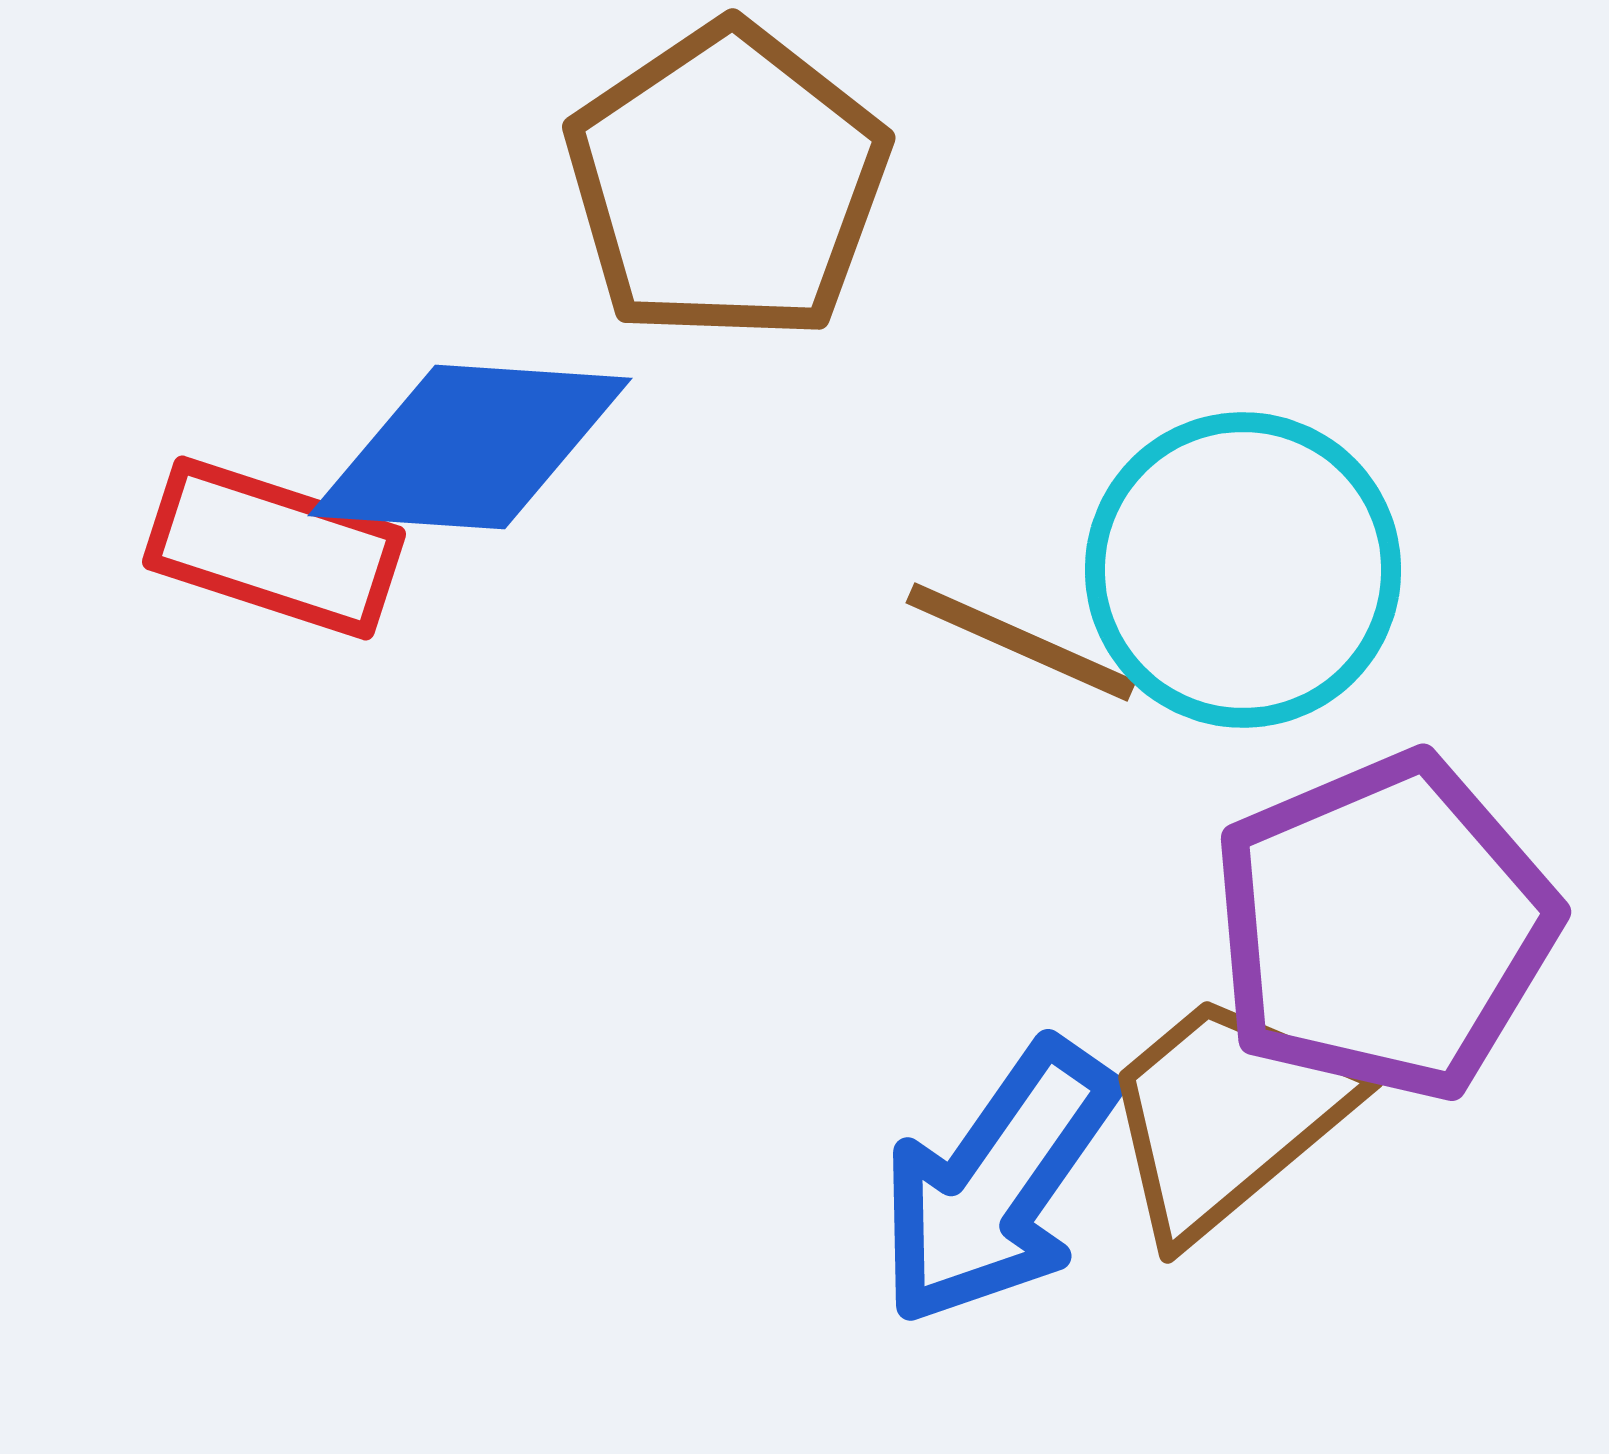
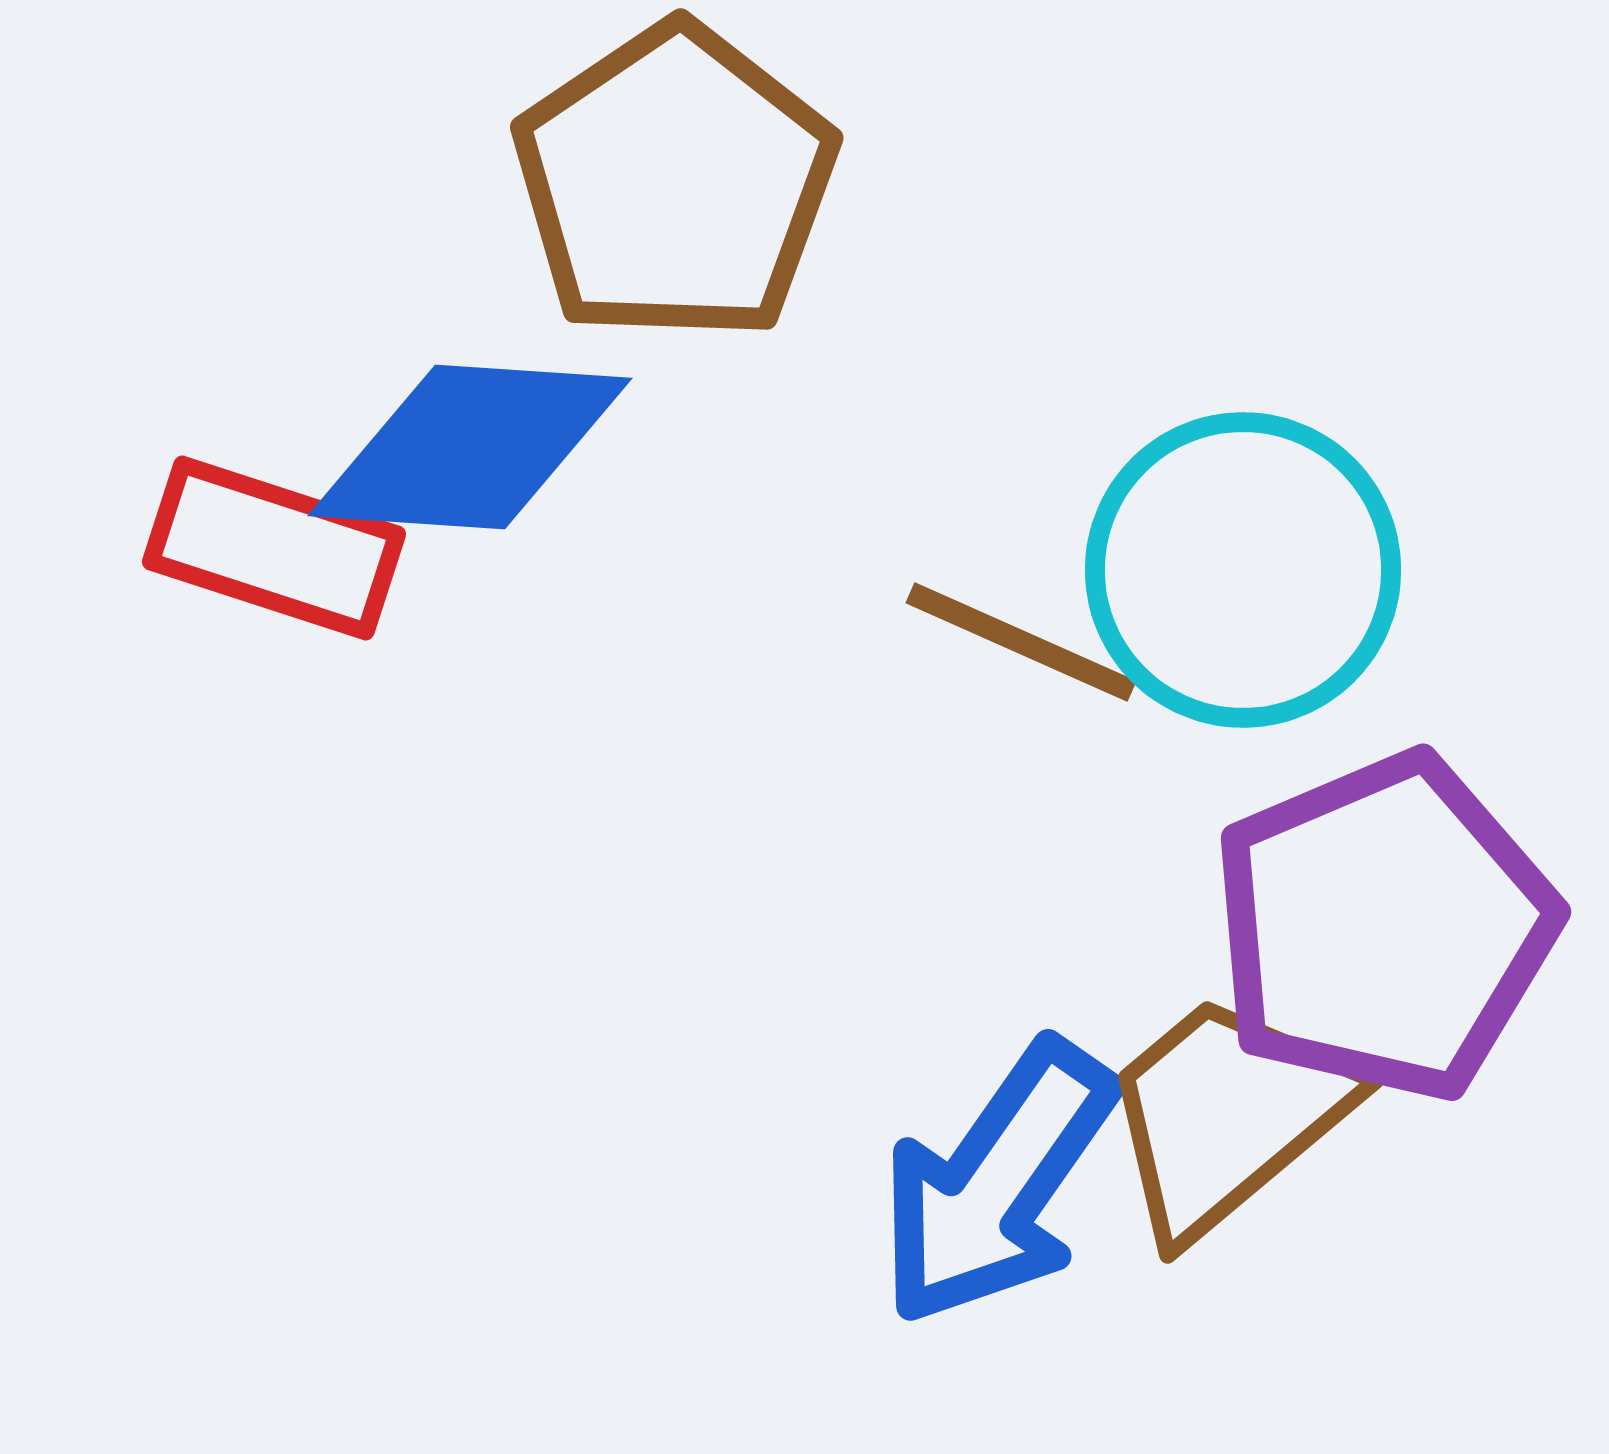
brown pentagon: moved 52 px left
